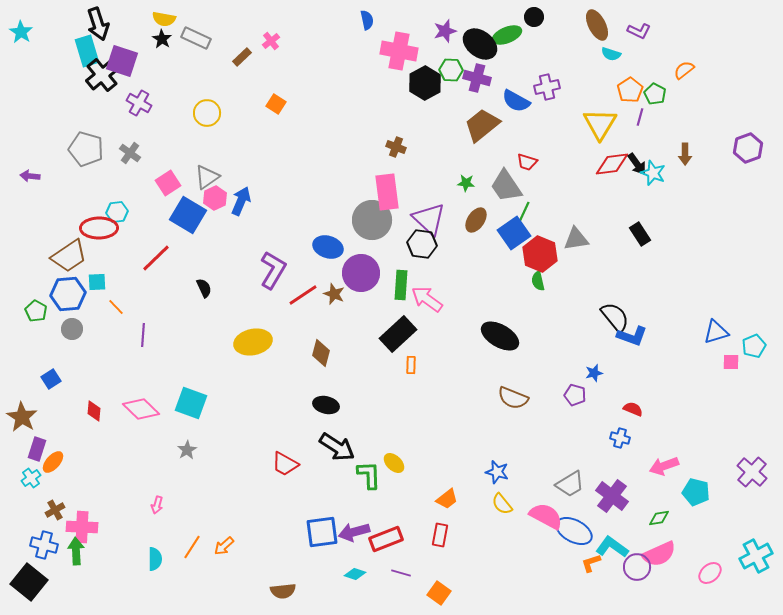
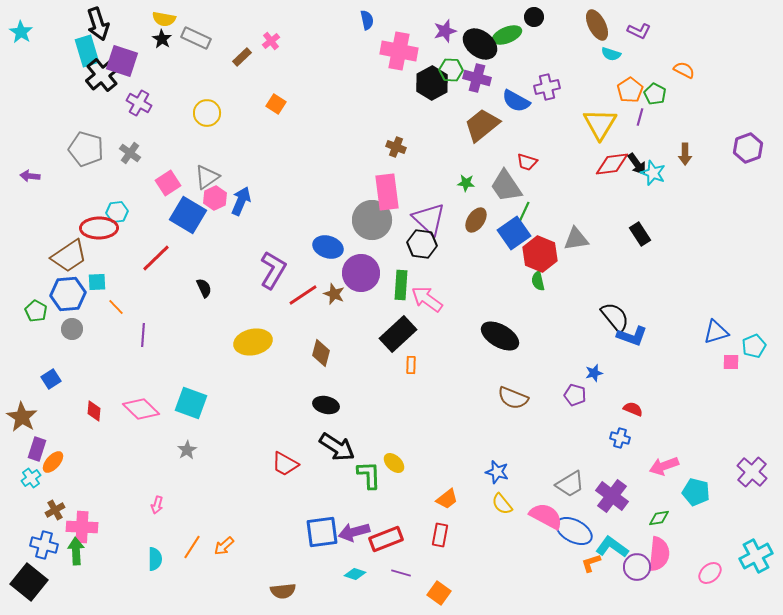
orange semicircle at (684, 70): rotated 65 degrees clockwise
black hexagon at (425, 83): moved 7 px right
pink semicircle at (659, 554): rotated 60 degrees counterclockwise
